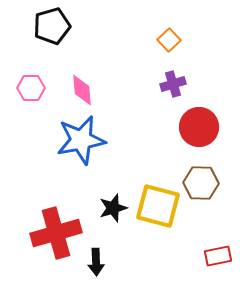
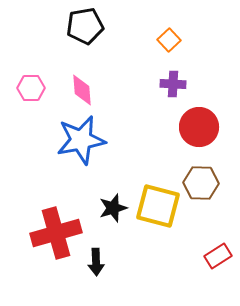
black pentagon: moved 33 px right; rotated 6 degrees clockwise
purple cross: rotated 20 degrees clockwise
red rectangle: rotated 20 degrees counterclockwise
